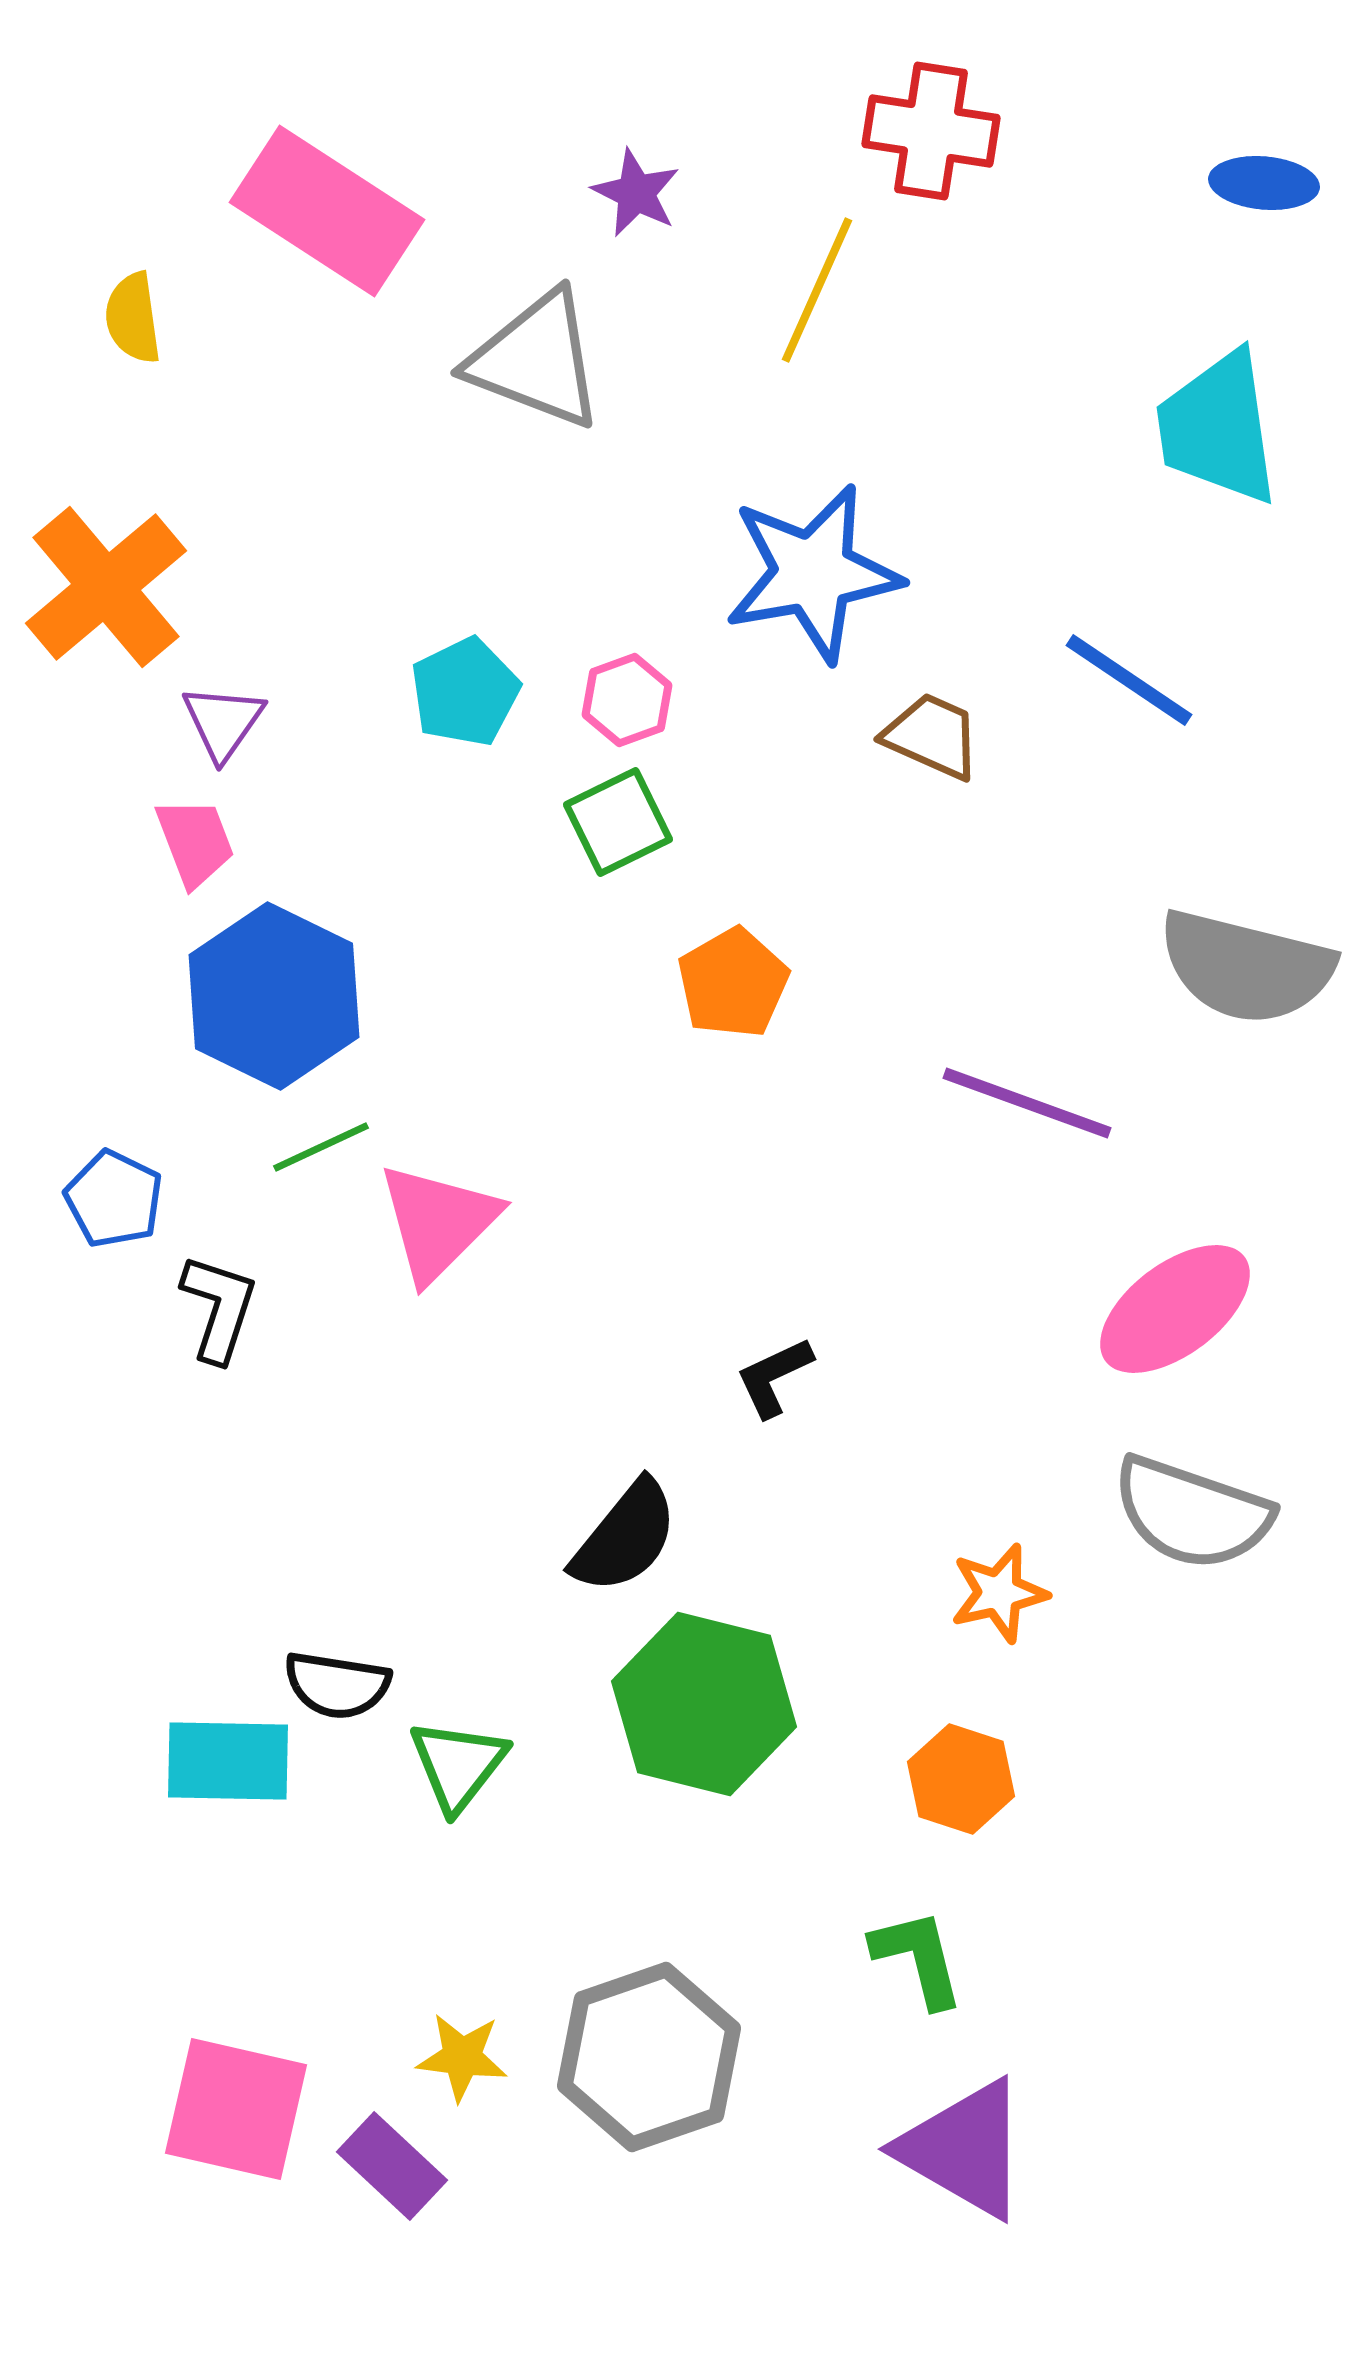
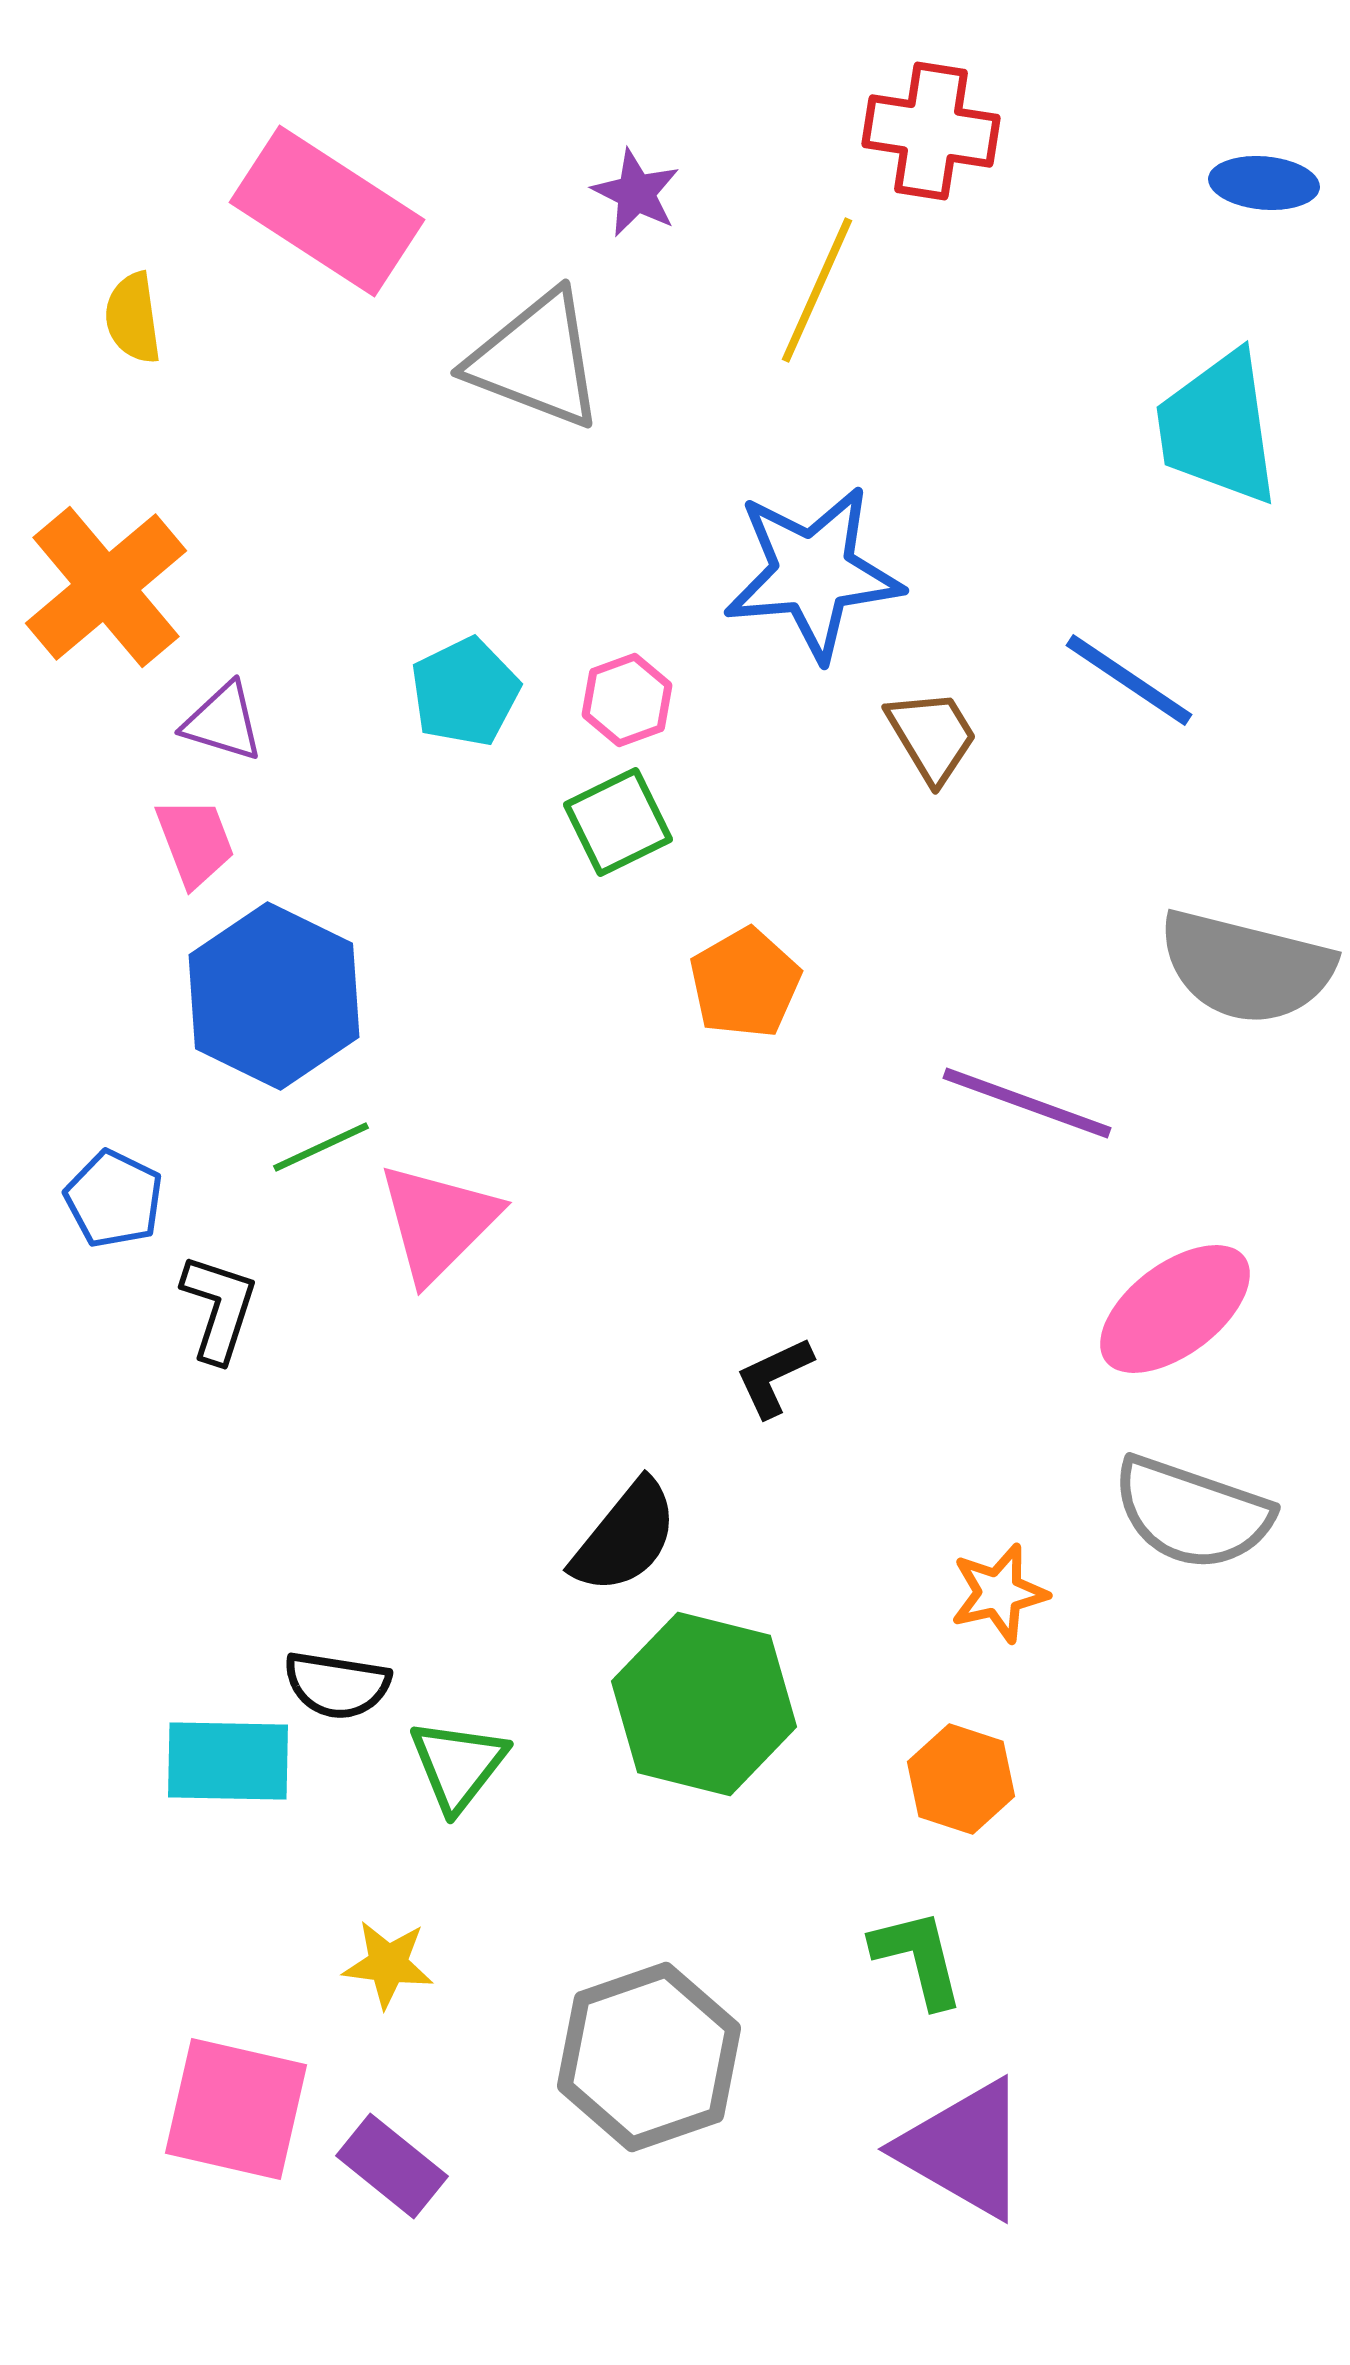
blue star at (813, 573): rotated 5 degrees clockwise
purple triangle at (223, 722): rotated 48 degrees counterclockwise
brown trapezoid at (932, 736): rotated 35 degrees clockwise
orange pentagon at (733, 983): moved 12 px right
yellow star at (462, 2057): moved 74 px left, 93 px up
purple rectangle at (392, 2166): rotated 4 degrees counterclockwise
